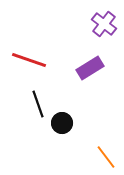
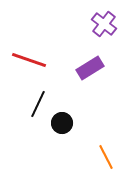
black line: rotated 44 degrees clockwise
orange line: rotated 10 degrees clockwise
